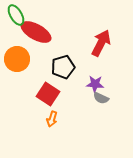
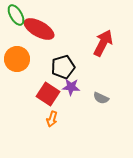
red ellipse: moved 3 px right, 3 px up
red arrow: moved 2 px right
purple star: moved 24 px left, 3 px down
